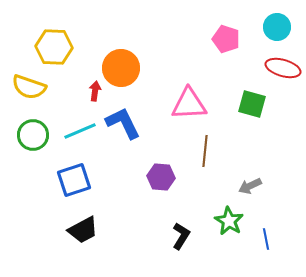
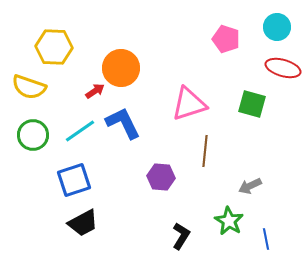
red arrow: rotated 48 degrees clockwise
pink triangle: rotated 15 degrees counterclockwise
cyan line: rotated 12 degrees counterclockwise
black trapezoid: moved 7 px up
